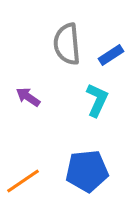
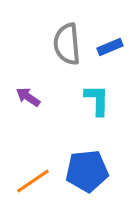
blue rectangle: moved 1 px left, 8 px up; rotated 10 degrees clockwise
cyan L-shape: rotated 24 degrees counterclockwise
orange line: moved 10 px right
